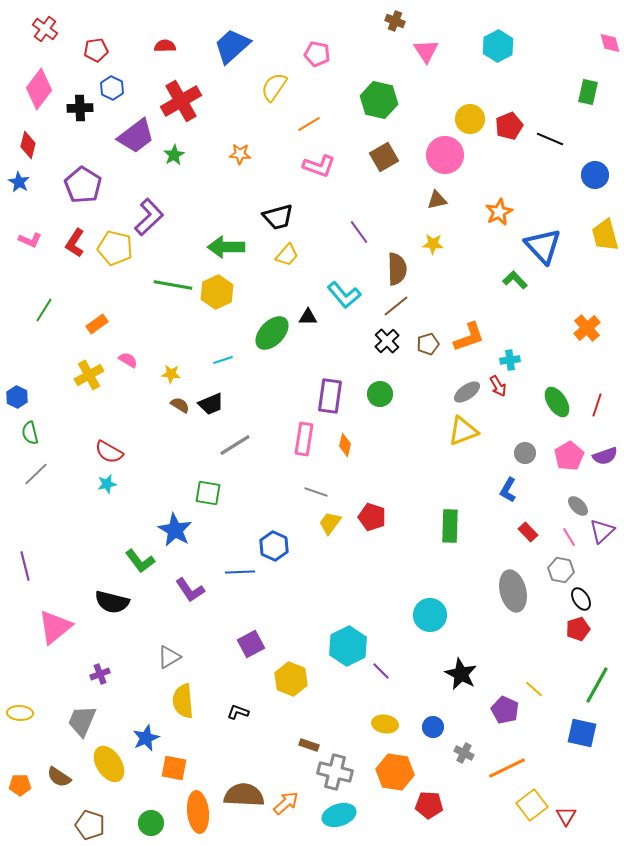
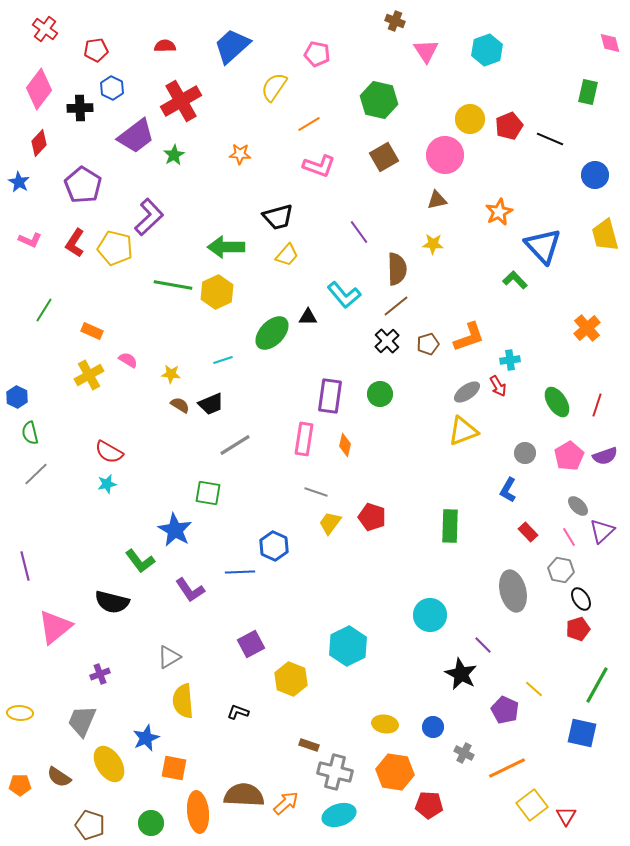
cyan hexagon at (498, 46): moved 11 px left, 4 px down; rotated 8 degrees clockwise
red diamond at (28, 145): moved 11 px right, 2 px up; rotated 28 degrees clockwise
orange rectangle at (97, 324): moved 5 px left, 7 px down; rotated 60 degrees clockwise
purple line at (381, 671): moved 102 px right, 26 px up
